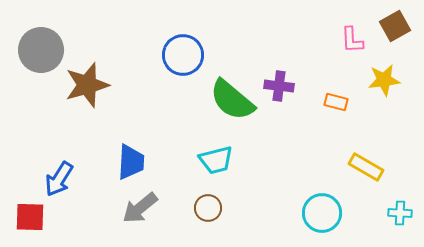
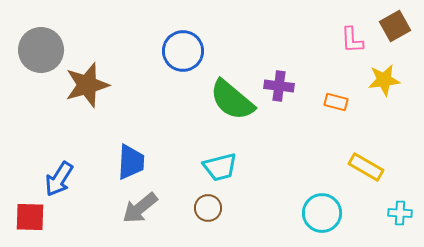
blue circle: moved 4 px up
cyan trapezoid: moved 4 px right, 7 px down
